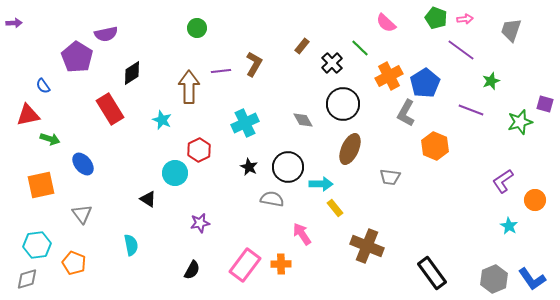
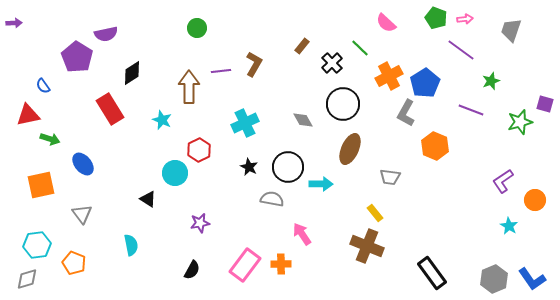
yellow rectangle at (335, 208): moved 40 px right, 5 px down
